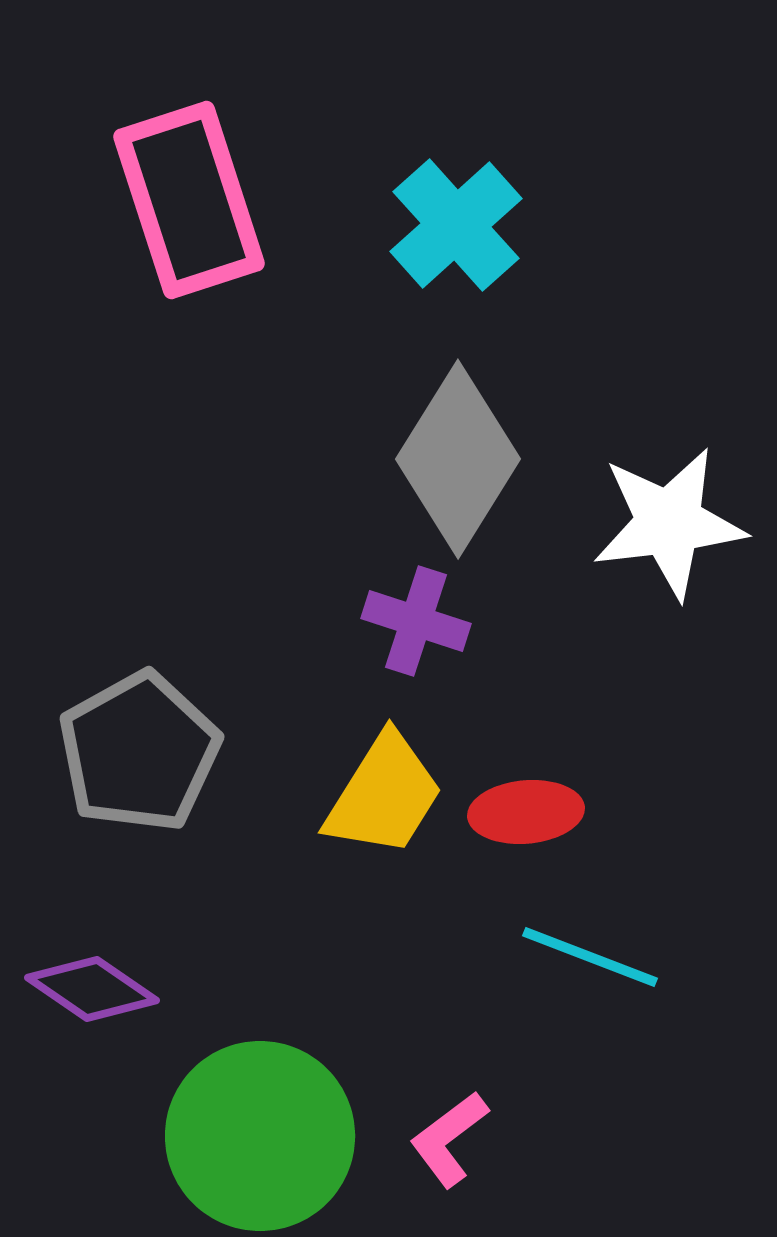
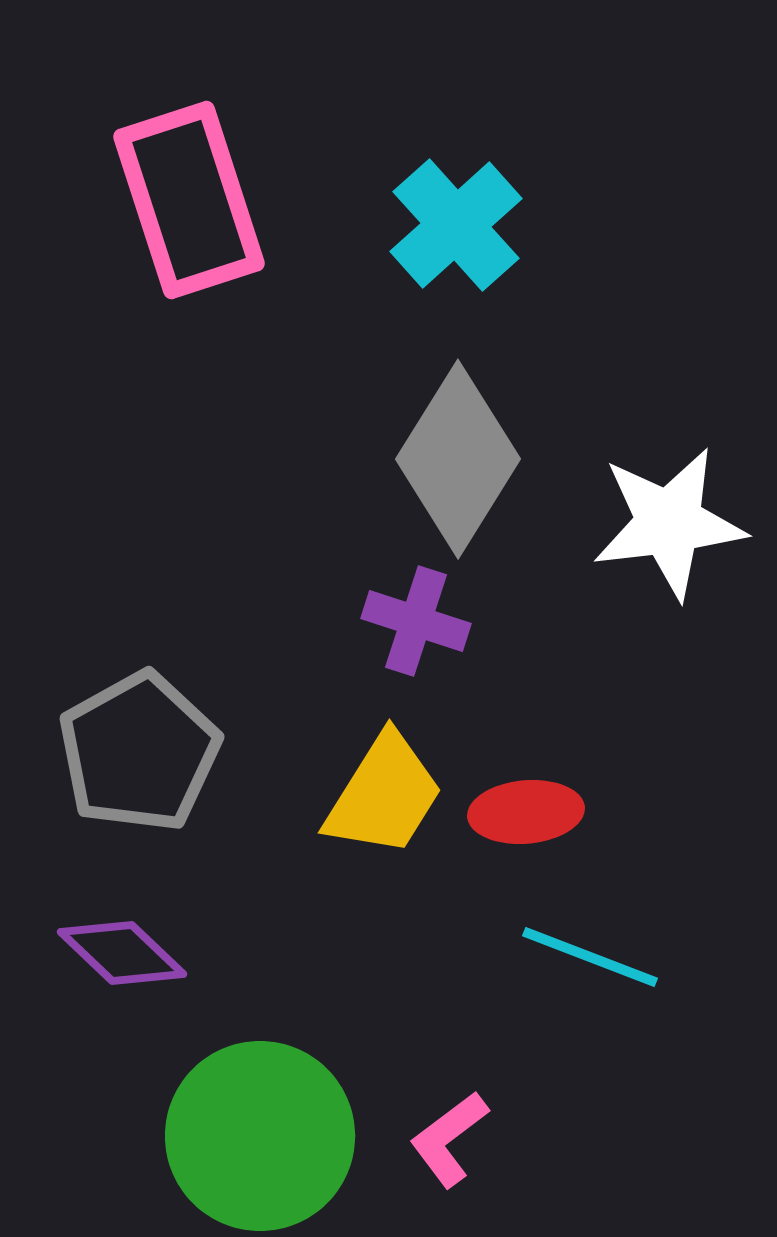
purple diamond: moved 30 px right, 36 px up; rotated 9 degrees clockwise
